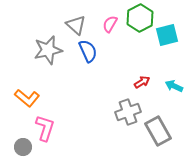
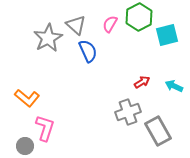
green hexagon: moved 1 px left, 1 px up
gray star: moved 12 px up; rotated 16 degrees counterclockwise
gray circle: moved 2 px right, 1 px up
